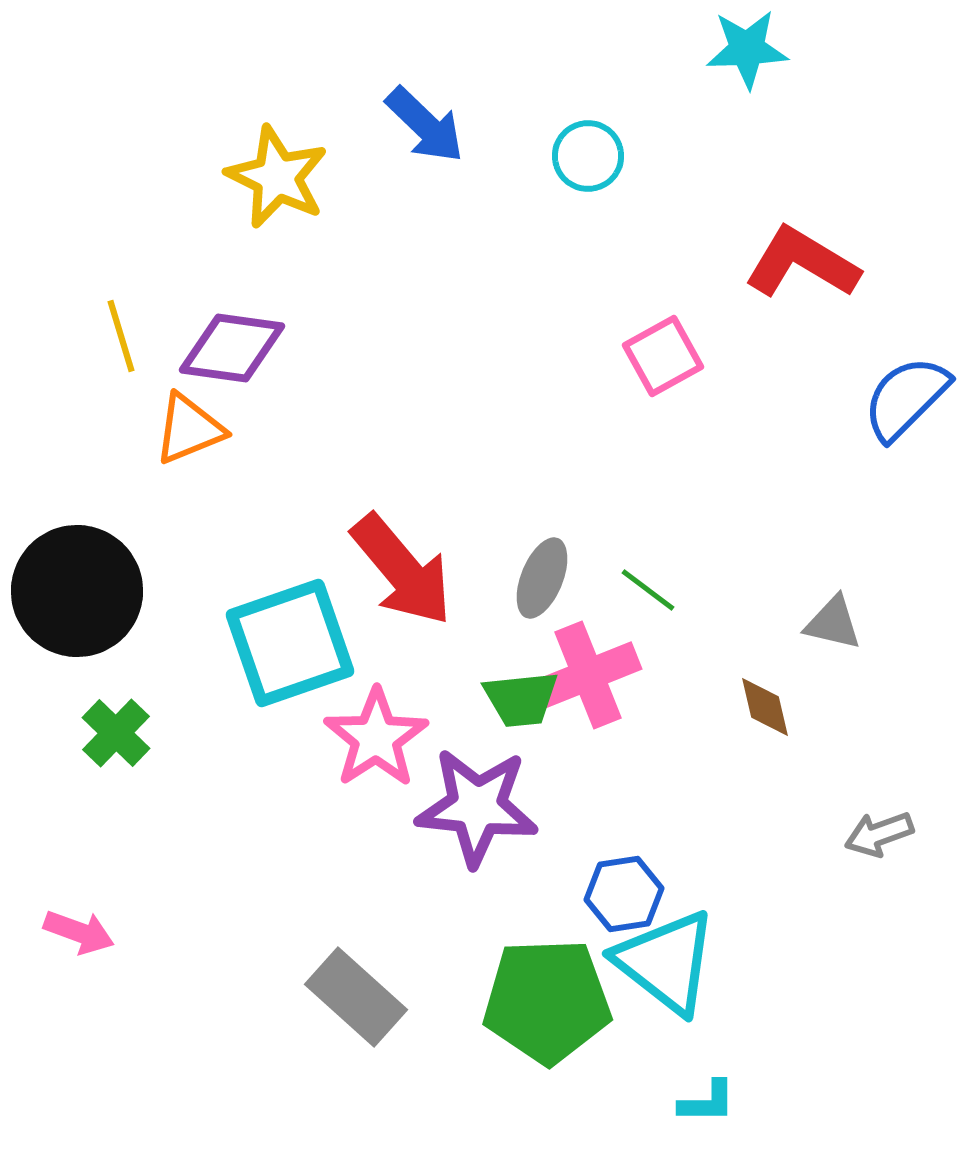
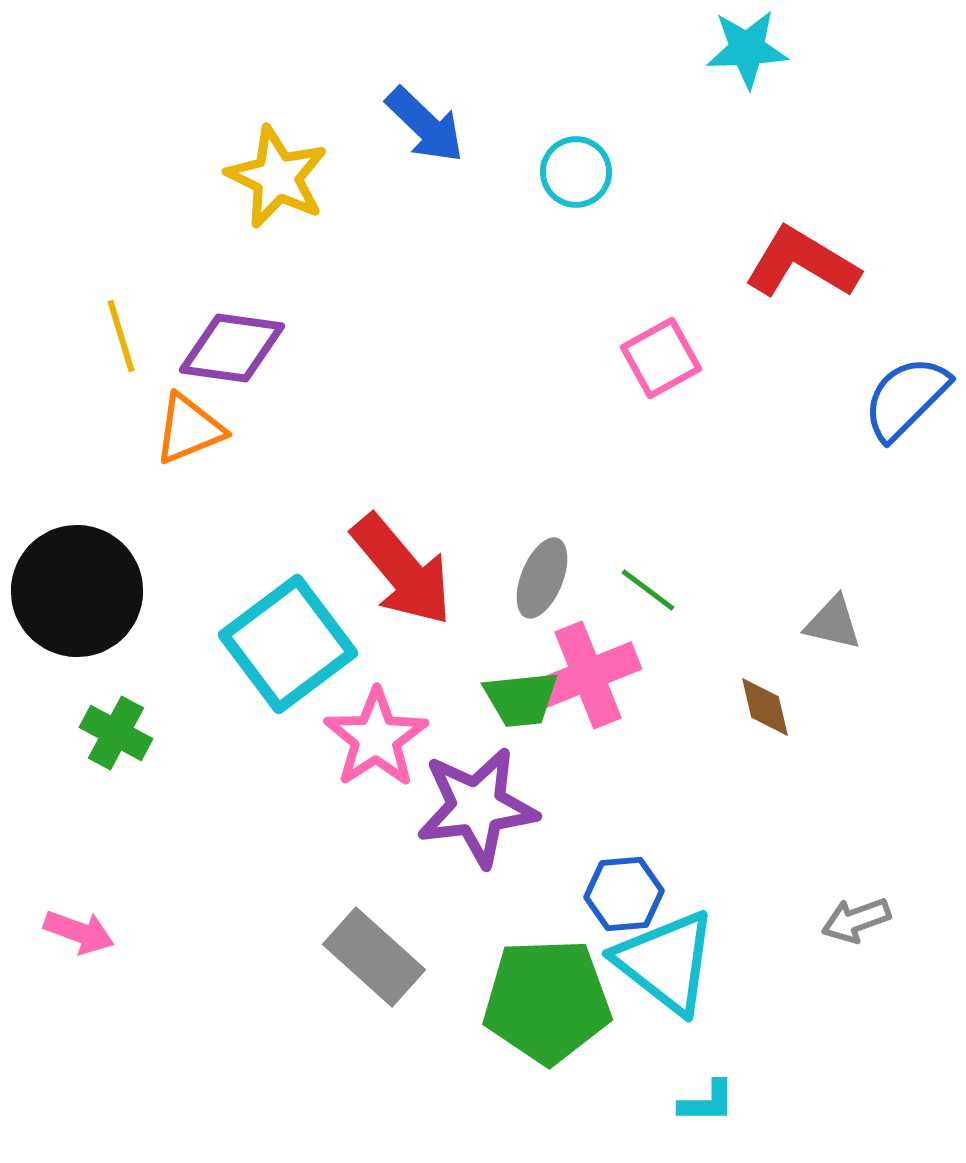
cyan circle: moved 12 px left, 16 px down
pink square: moved 2 px left, 2 px down
cyan square: moved 2 px left, 1 px down; rotated 18 degrees counterclockwise
green cross: rotated 16 degrees counterclockwise
purple star: rotated 13 degrees counterclockwise
gray arrow: moved 23 px left, 86 px down
blue hexagon: rotated 4 degrees clockwise
gray rectangle: moved 18 px right, 40 px up
